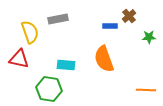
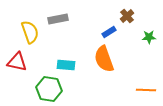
brown cross: moved 2 px left
blue rectangle: moved 1 px left, 6 px down; rotated 32 degrees counterclockwise
red triangle: moved 2 px left, 3 px down
